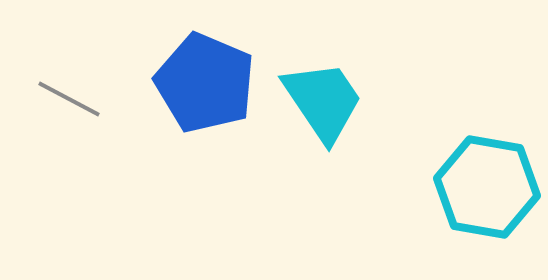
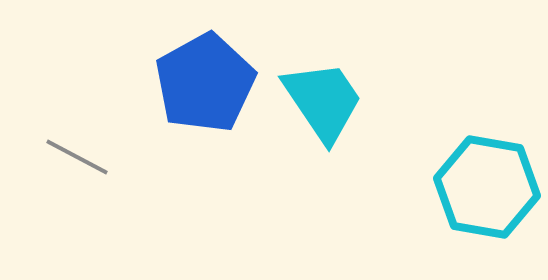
blue pentagon: rotated 20 degrees clockwise
gray line: moved 8 px right, 58 px down
